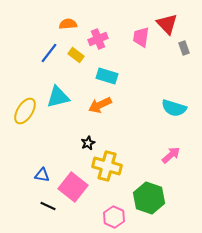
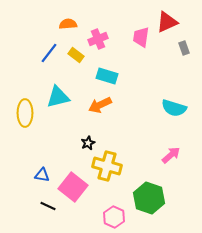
red triangle: moved 2 px up; rotated 50 degrees clockwise
yellow ellipse: moved 2 px down; rotated 32 degrees counterclockwise
